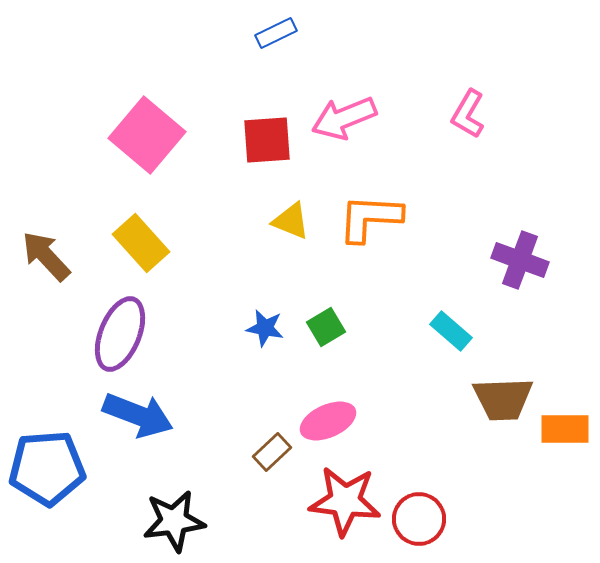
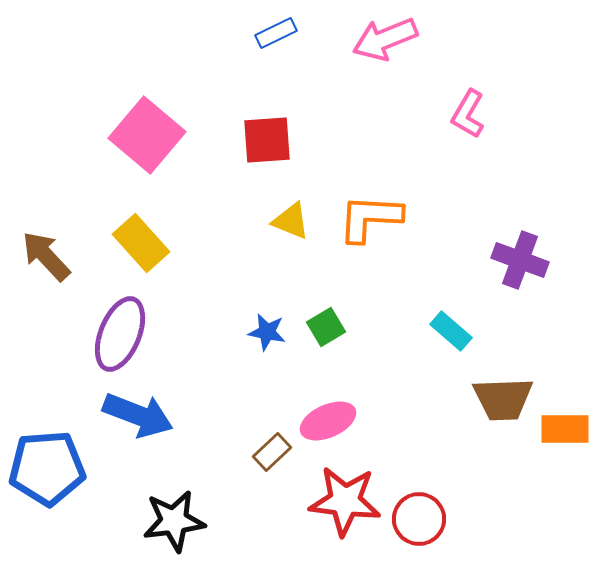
pink arrow: moved 41 px right, 79 px up
blue star: moved 2 px right, 4 px down
